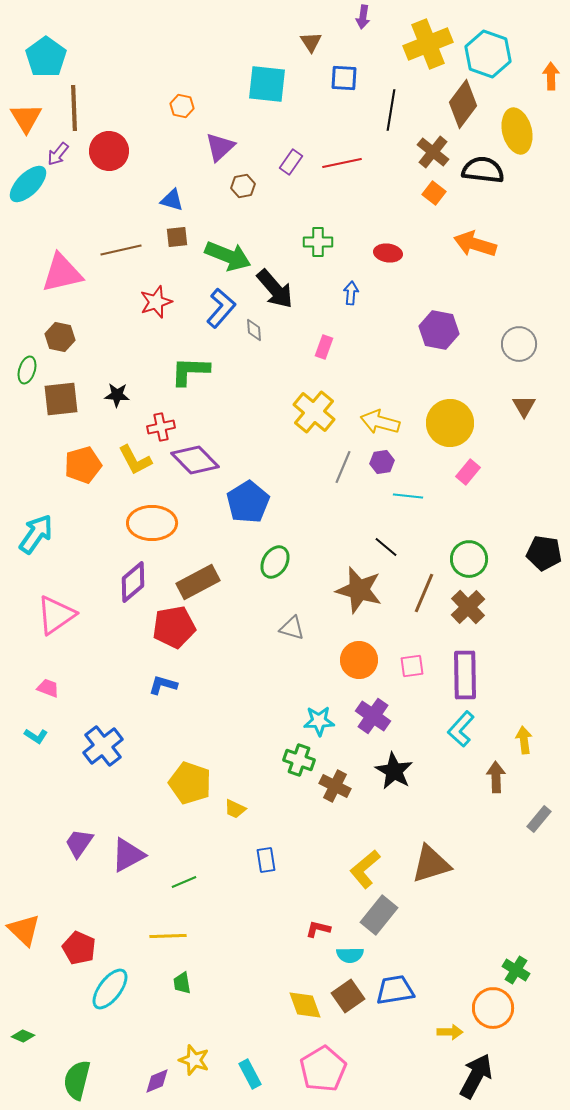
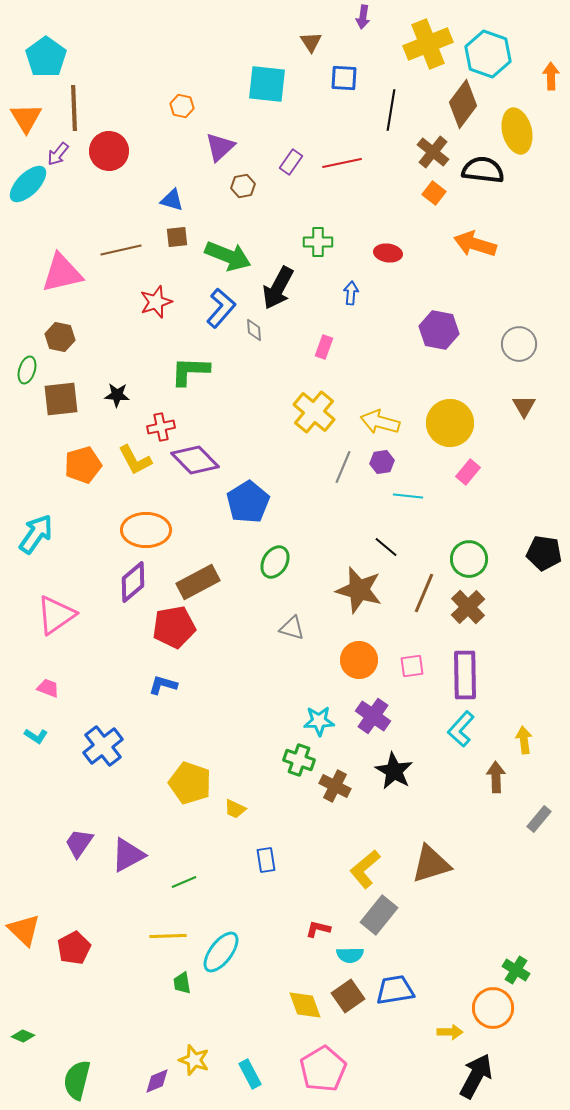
black arrow at (275, 289): moved 3 px right, 1 px up; rotated 69 degrees clockwise
orange ellipse at (152, 523): moved 6 px left, 7 px down
red pentagon at (79, 948): moved 5 px left; rotated 20 degrees clockwise
cyan ellipse at (110, 989): moved 111 px right, 37 px up
